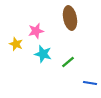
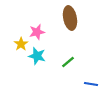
pink star: moved 1 px right, 1 px down
yellow star: moved 5 px right; rotated 16 degrees clockwise
cyan star: moved 6 px left, 2 px down
blue line: moved 1 px right, 1 px down
